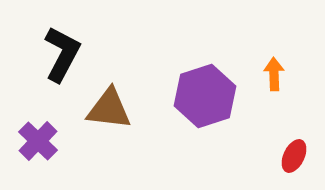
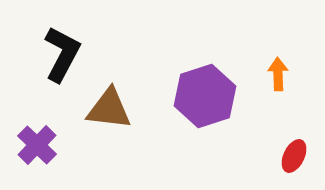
orange arrow: moved 4 px right
purple cross: moved 1 px left, 4 px down
